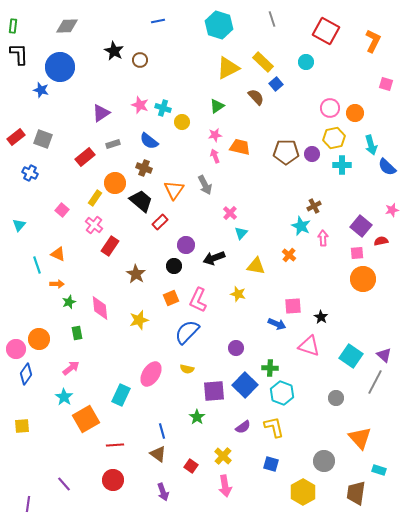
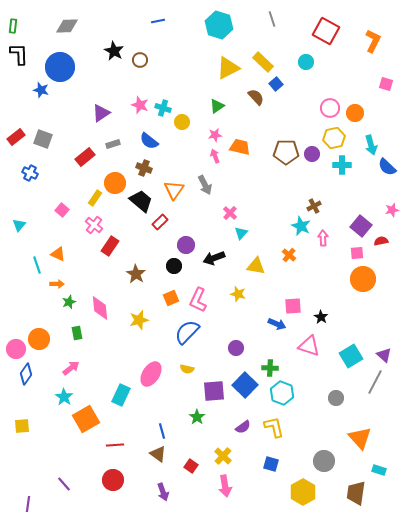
cyan square at (351, 356): rotated 25 degrees clockwise
